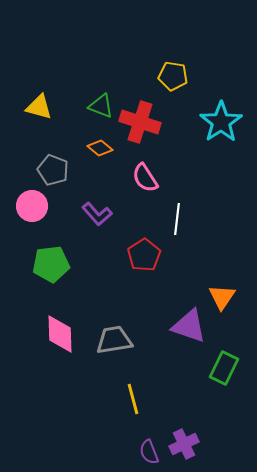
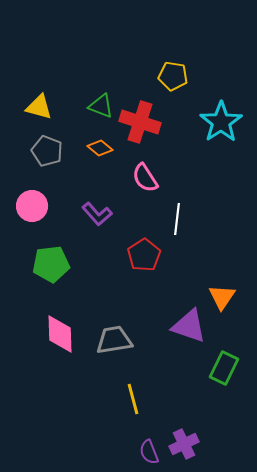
gray pentagon: moved 6 px left, 19 px up
